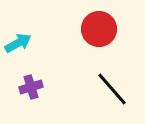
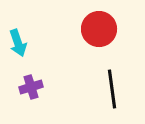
cyan arrow: rotated 100 degrees clockwise
black line: rotated 33 degrees clockwise
